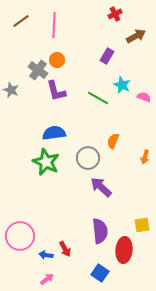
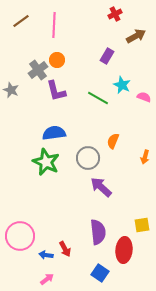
gray cross: rotated 18 degrees clockwise
purple semicircle: moved 2 px left, 1 px down
